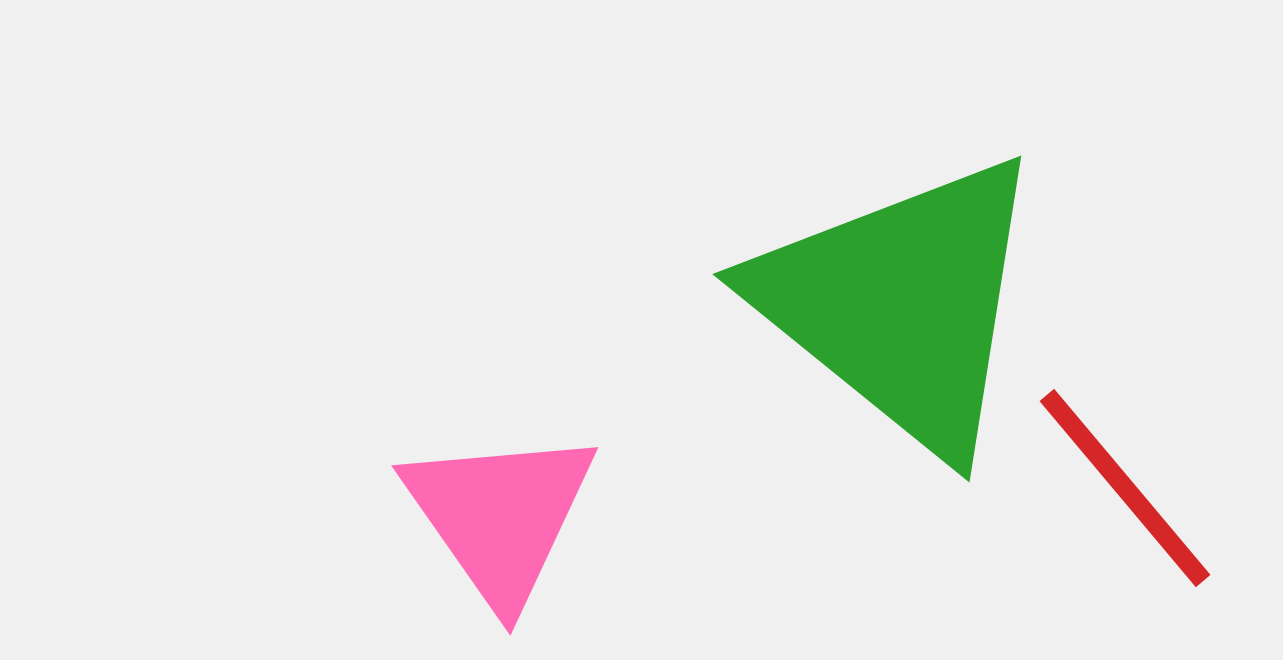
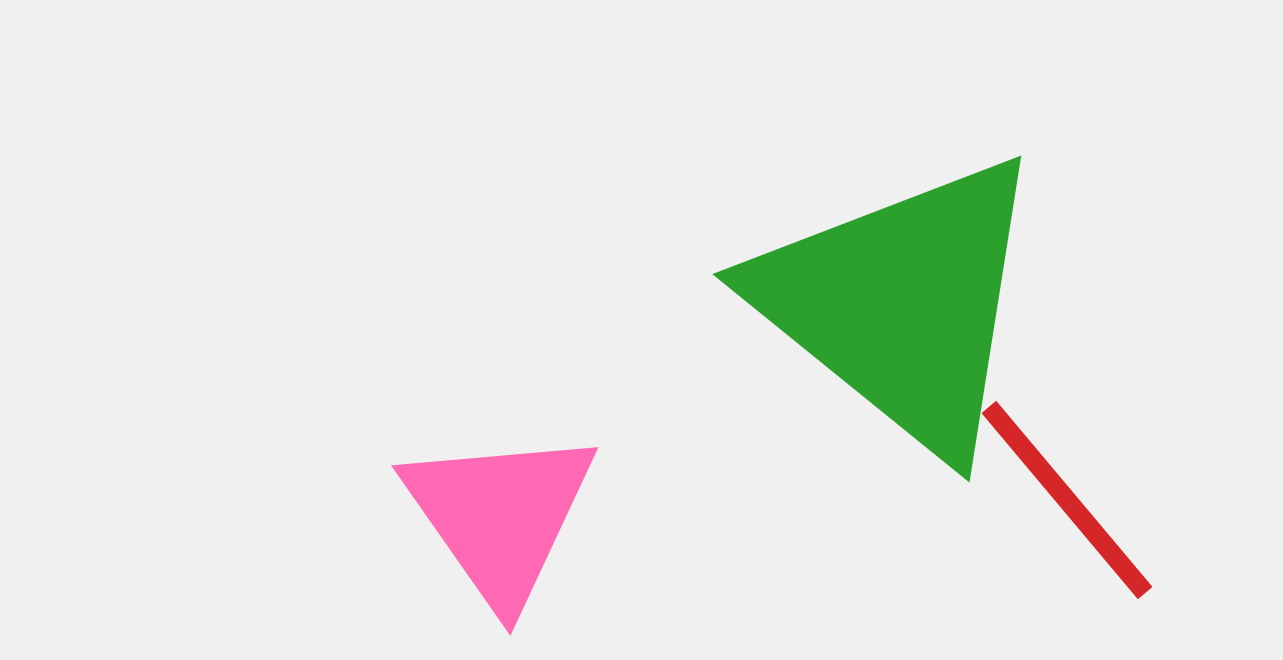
red line: moved 58 px left, 12 px down
